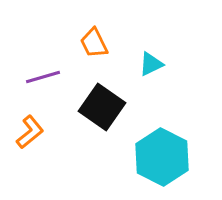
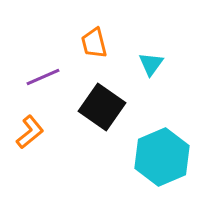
orange trapezoid: rotated 12 degrees clockwise
cyan triangle: rotated 28 degrees counterclockwise
purple line: rotated 8 degrees counterclockwise
cyan hexagon: rotated 10 degrees clockwise
